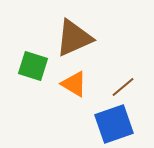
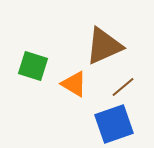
brown triangle: moved 30 px right, 8 px down
